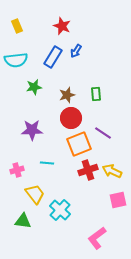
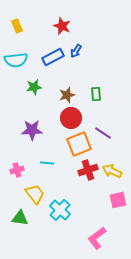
blue rectangle: rotated 30 degrees clockwise
green triangle: moved 3 px left, 3 px up
